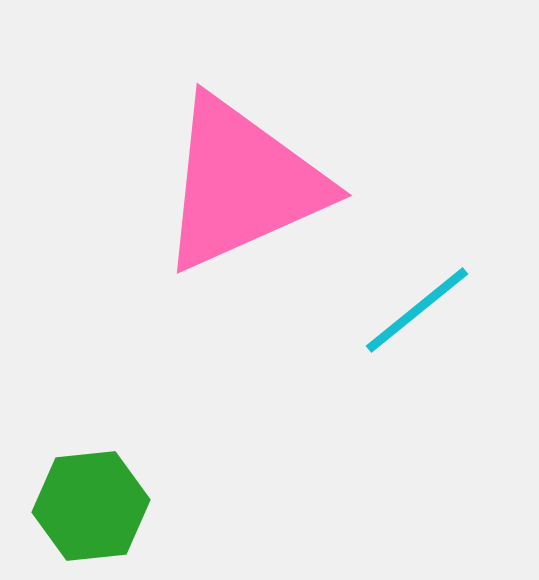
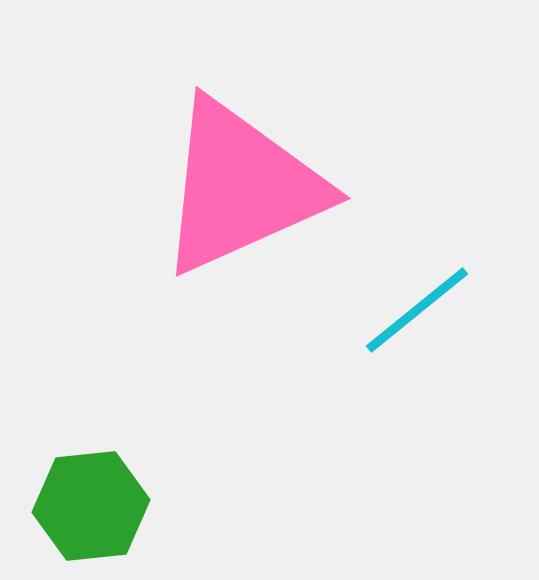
pink triangle: moved 1 px left, 3 px down
